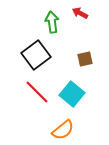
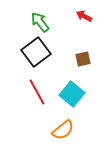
red arrow: moved 4 px right, 3 px down
green arrow: moved 12 px left; rotated 30 degrees counterclockwise
black square: moved 3 px up
brown square: moved 2 px left
red line: rotated 16 degrees clockwise
